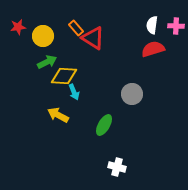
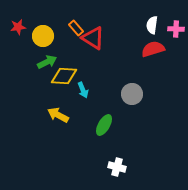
pink cross: moved 3 px down
cyan arrow: moved 9 px right, 2 px up
